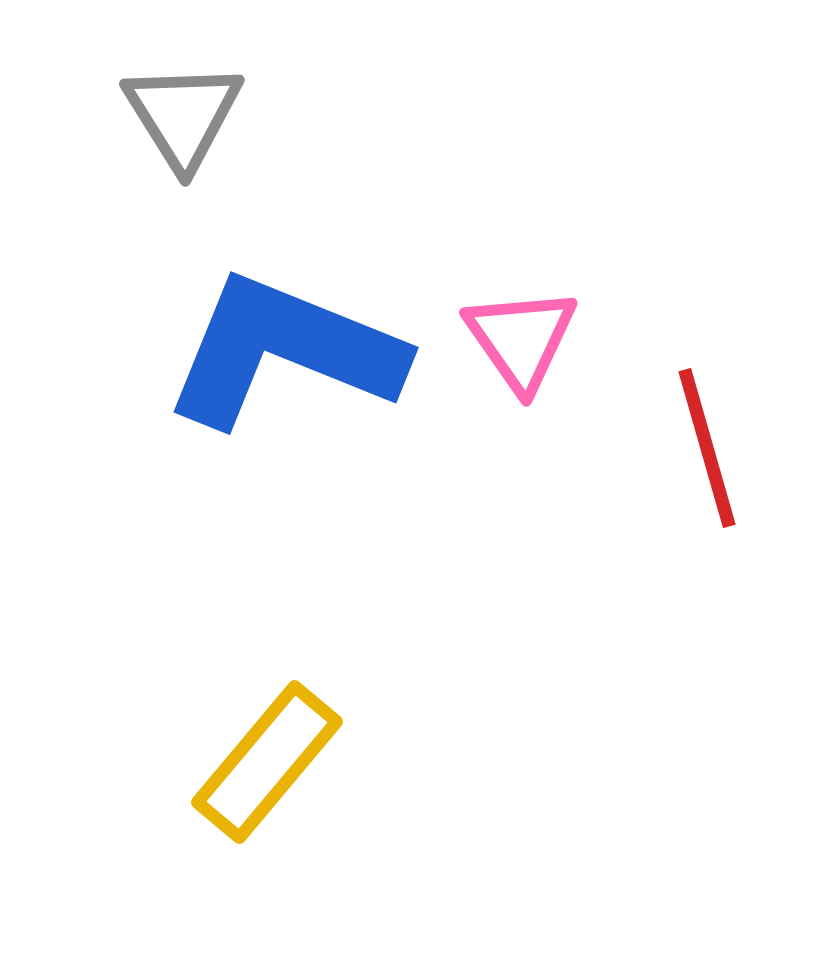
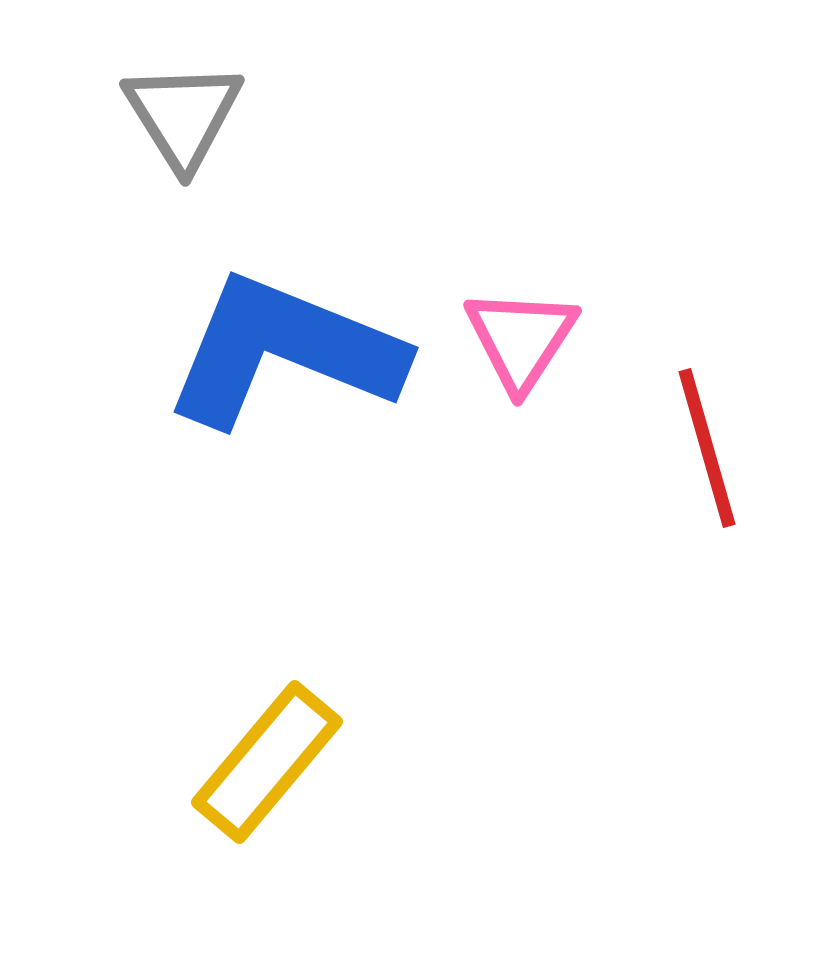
pink triangle: rotated 8 degrees clockwise
